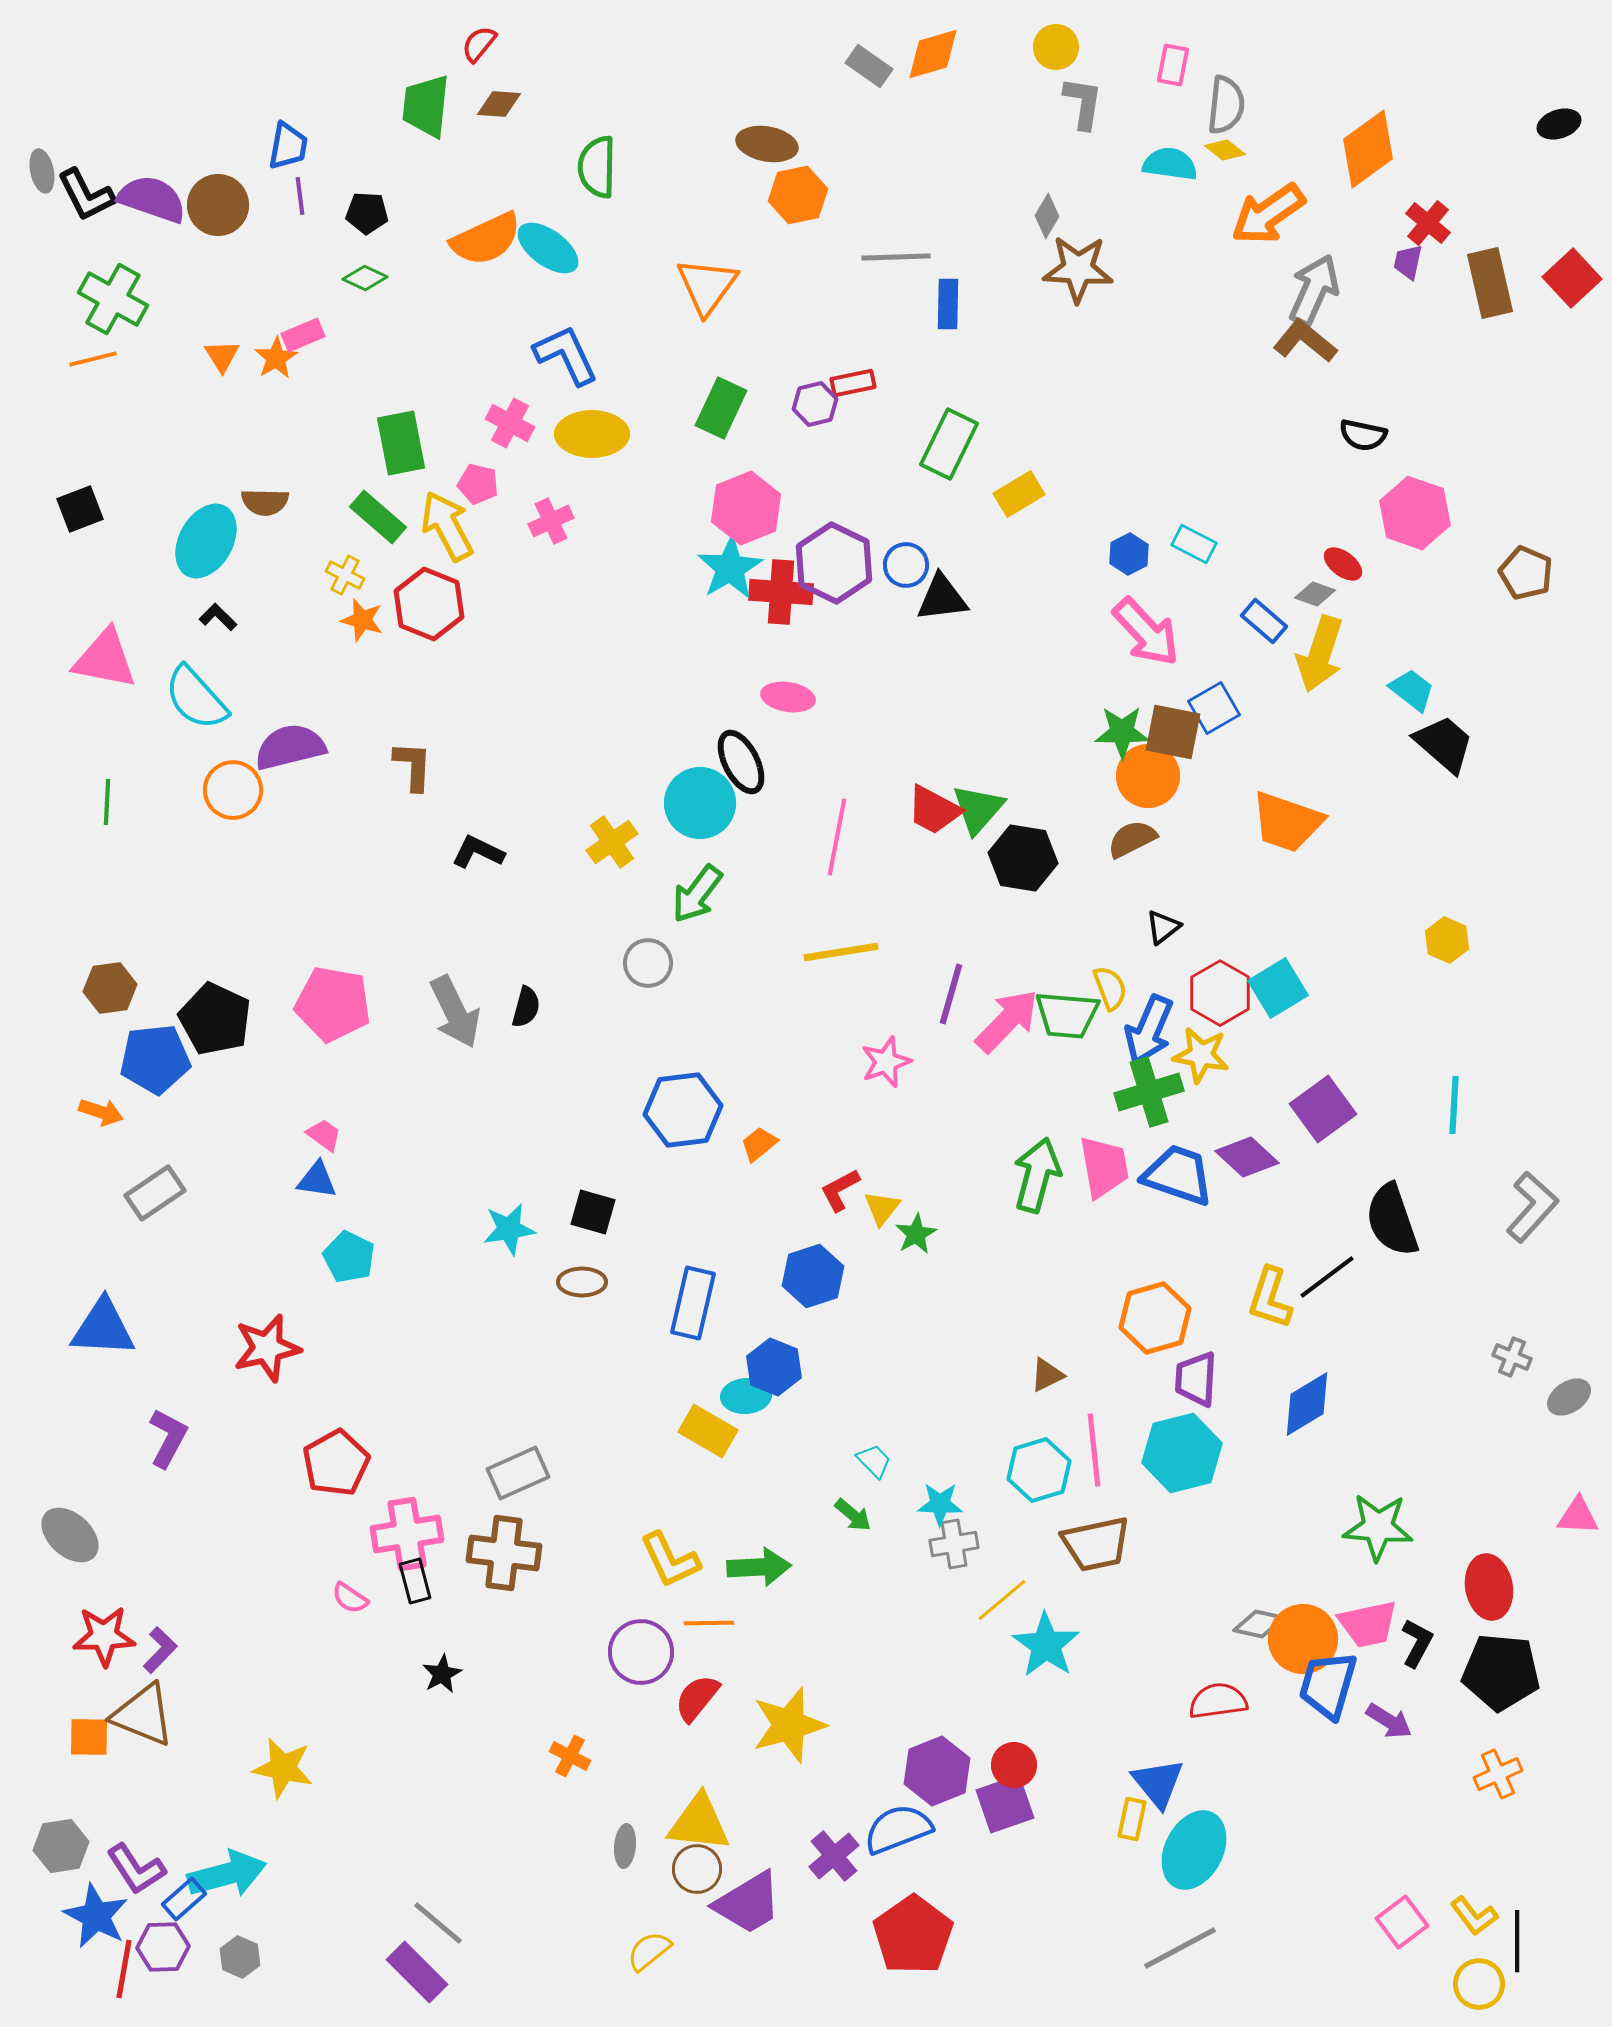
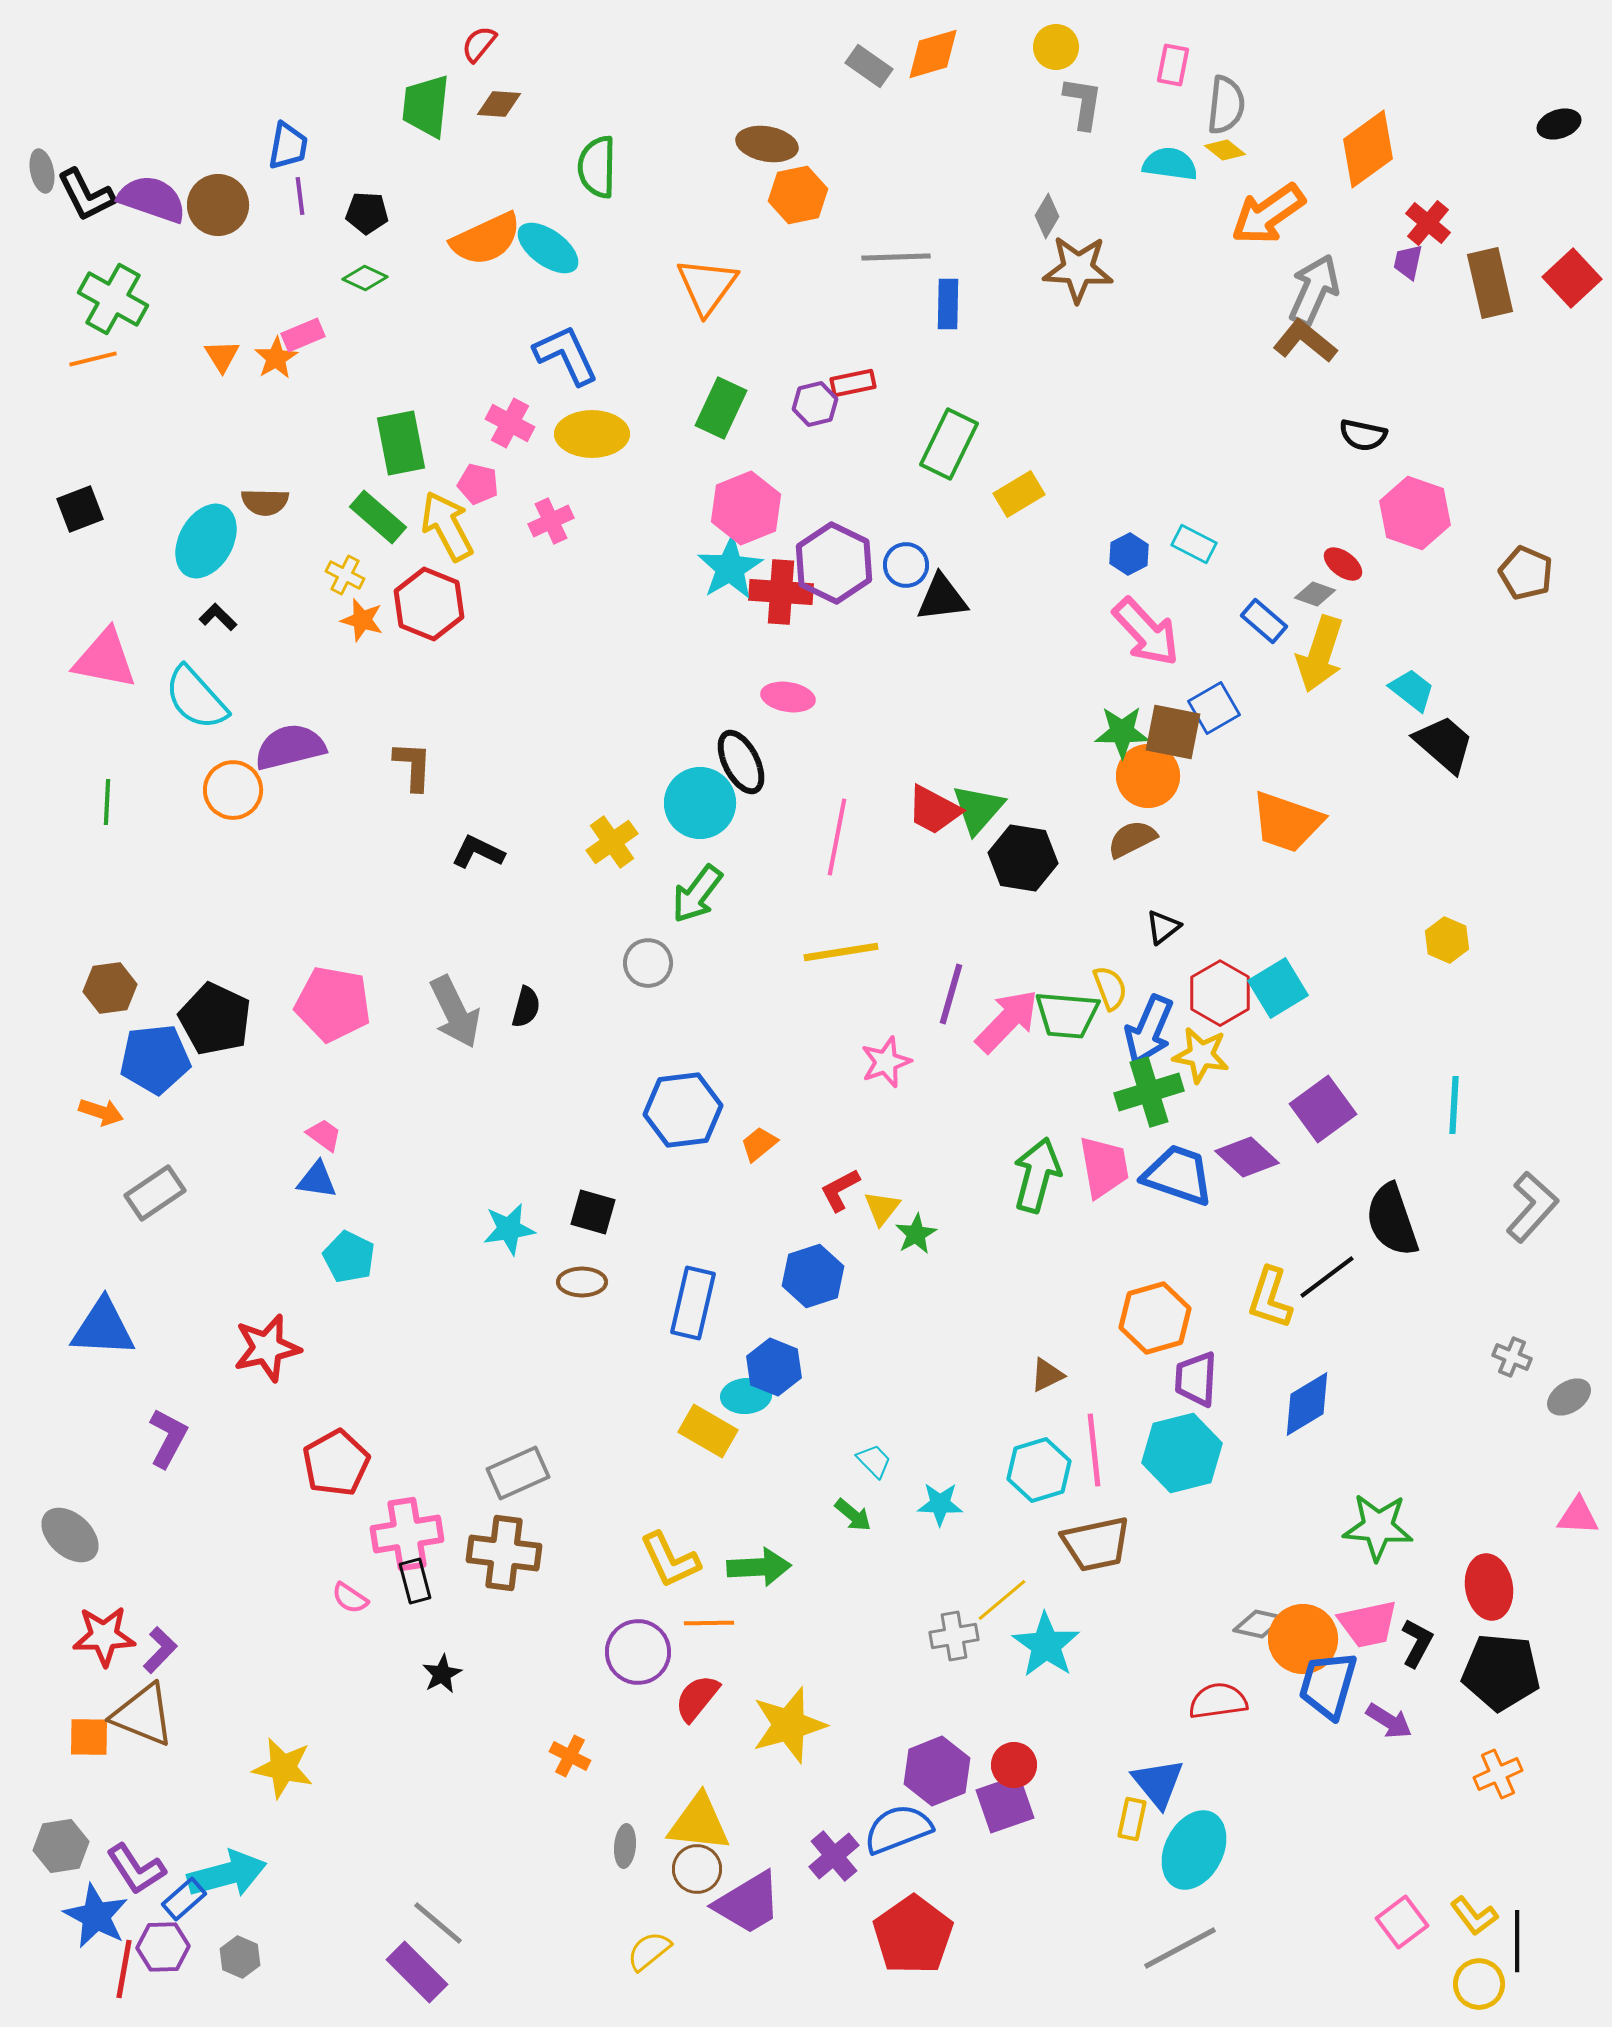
gray cross at (954, 1544): moved 92 px down
purple circle at (641, 1652): moved 3 px left
